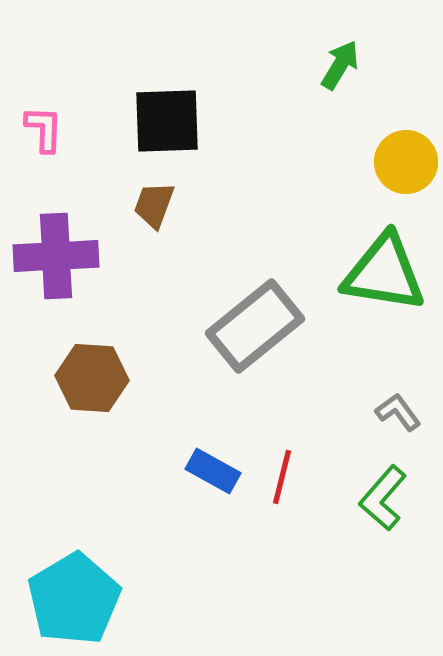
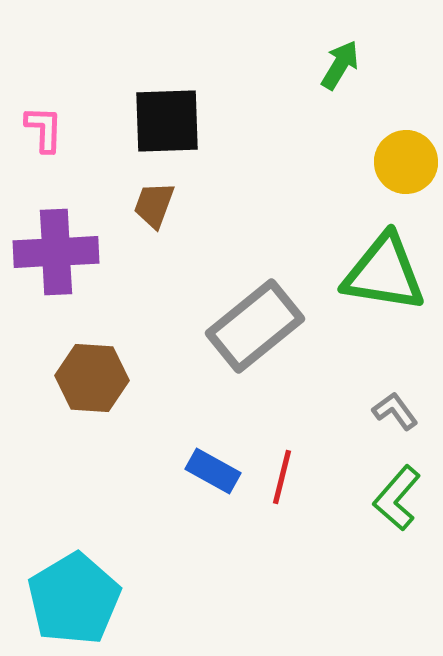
purple cross: moved 4 px up
gray L-shape: moved 3 px left, 1 px up
green L-shape: moved 14 px right
